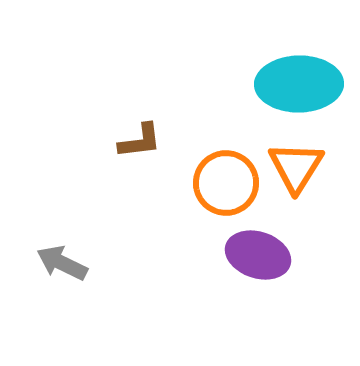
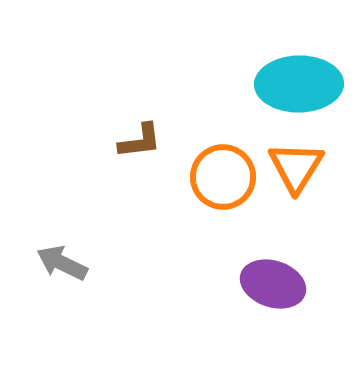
orange circle: moved 3 px left, 6 px up
purple ellipse: moved 15 px right, 29 px down
